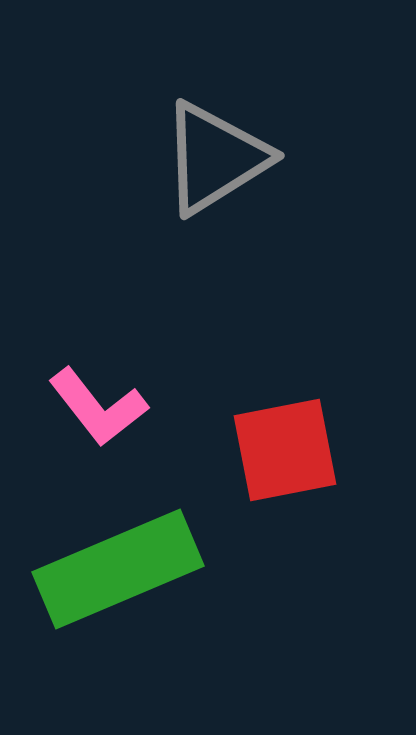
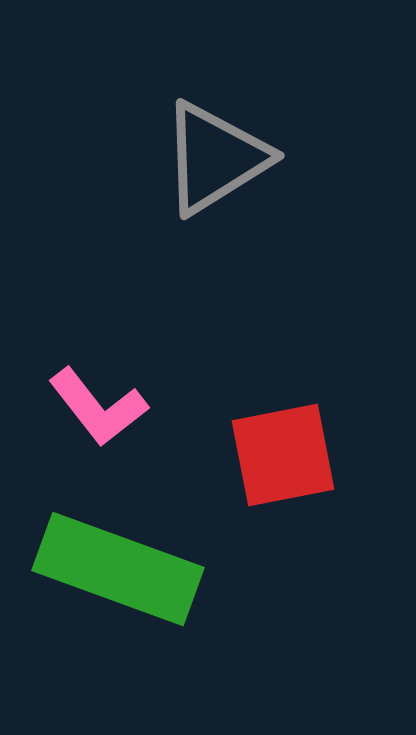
red square: moved 2 px left, 5 px down
green rectangle: rotated 43 degrees clockwise
